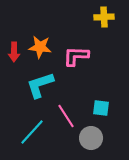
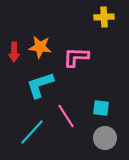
pink L-shape: moved 1 px down
gray circle: moved 14 px right
